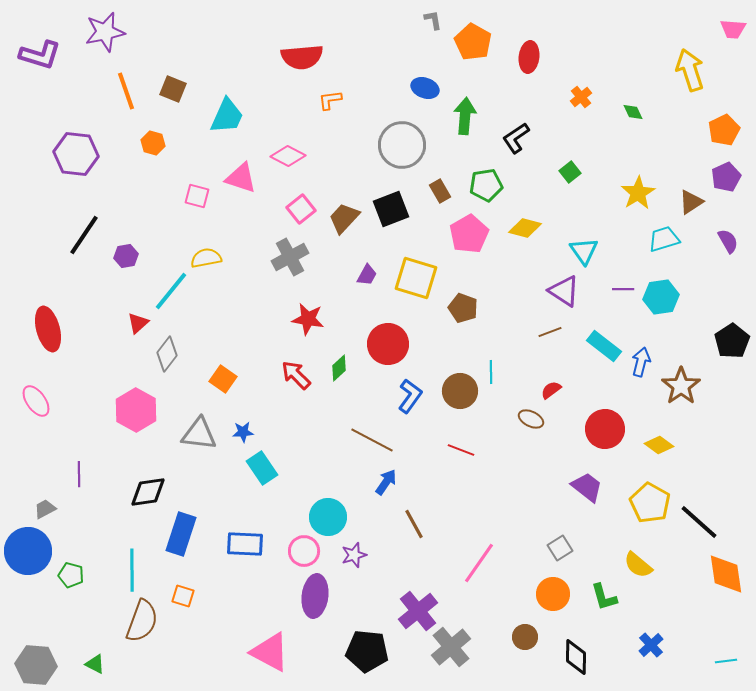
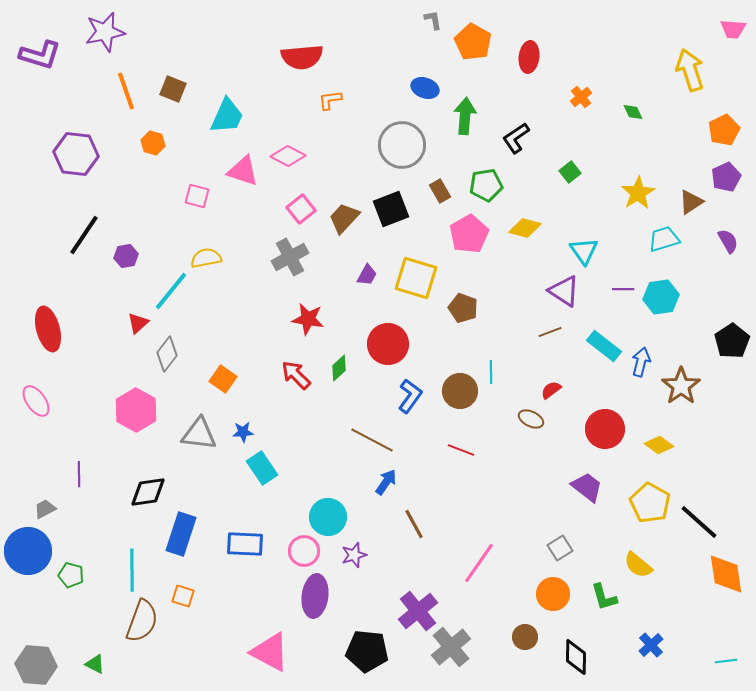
pink triangle at (241, 178): moved 2 px right, 7 px up
